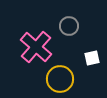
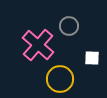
pink cross: moved 2 px right, 2 px up
white square: rotated 14 degrees clockwise
